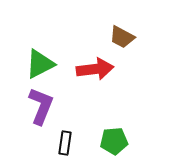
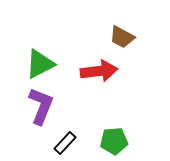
red arrow: moved 4 px right, 2 px down
black rectangle: rotated 35 degrees clockwise
